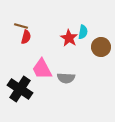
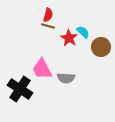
brown line: moved 27 px right
cyan semicircle: rotated 56 degrees counterclockwise
red semicircle: moved 22 px right, 22 px up
